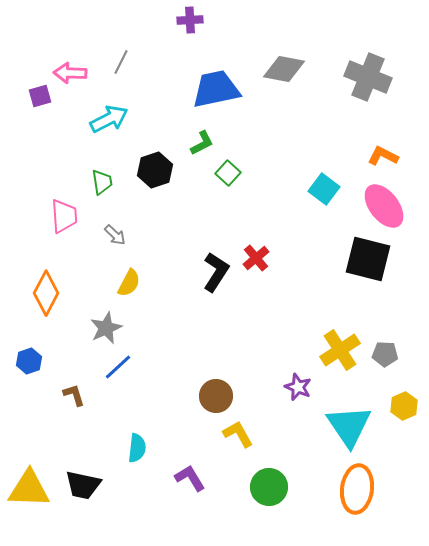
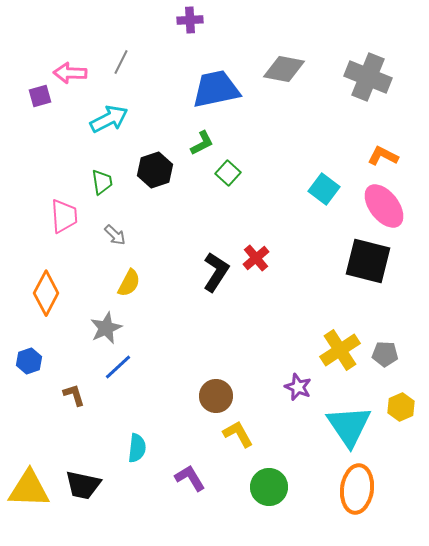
black square: moved 2 px down
yellow hexagon: moved 3 px left, 1 px down
